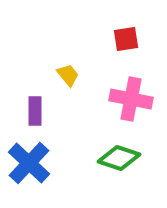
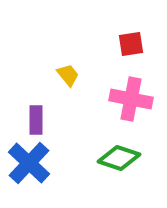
red square: moved 5 px right, 5 px down
purple rectangle: moved 1 px right, 9 px down
